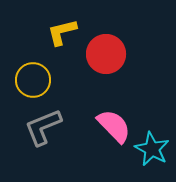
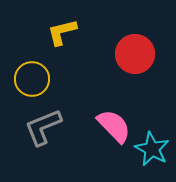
red circle: moved 29 px right
yellow circle: moved 1 px left, 1 px up
